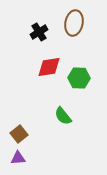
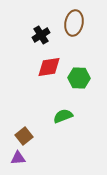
black cross: moved 2 px right, 3 px down
green semicircle: rotated 108 degrees clockwise
brown square: moved 5 px right, 2 px down
